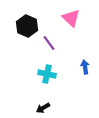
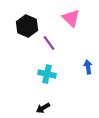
blue arrow: moved 3 px right
